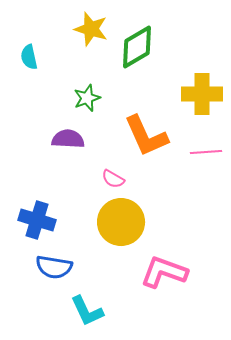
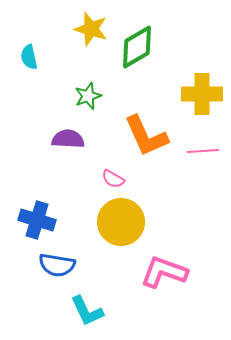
green star: moved 1 px right, 2 px up
pink line: moved 3 px left, 1 px up
blue semicircle: moved 3 px right, 2 px up
